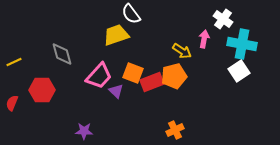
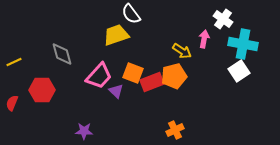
cyan cross: moved 1 px right
